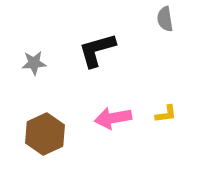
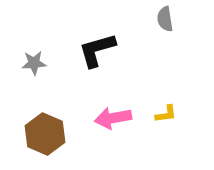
brown hexagon: rotated 12 degrees counterclockwise
